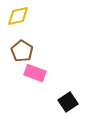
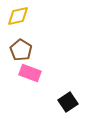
brown pentagon: moved 1 px left, 1 px up
pink rectangle: moved 5 px left
